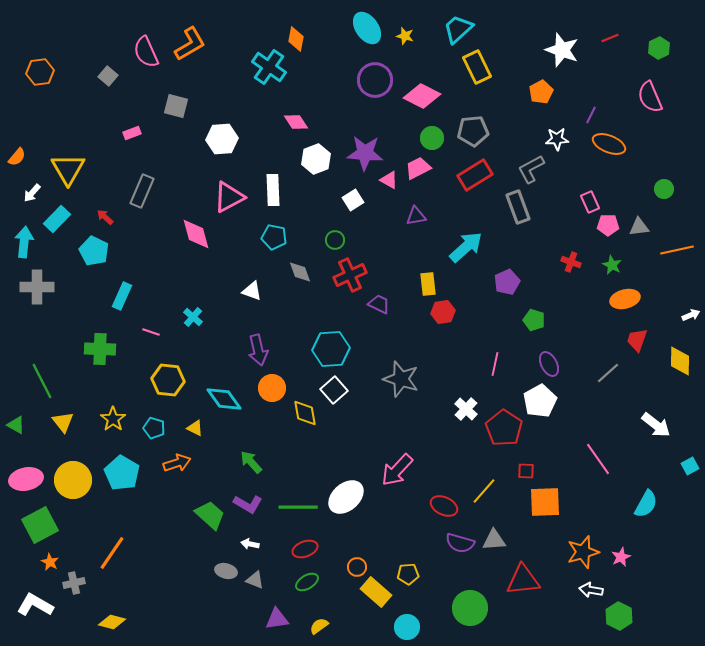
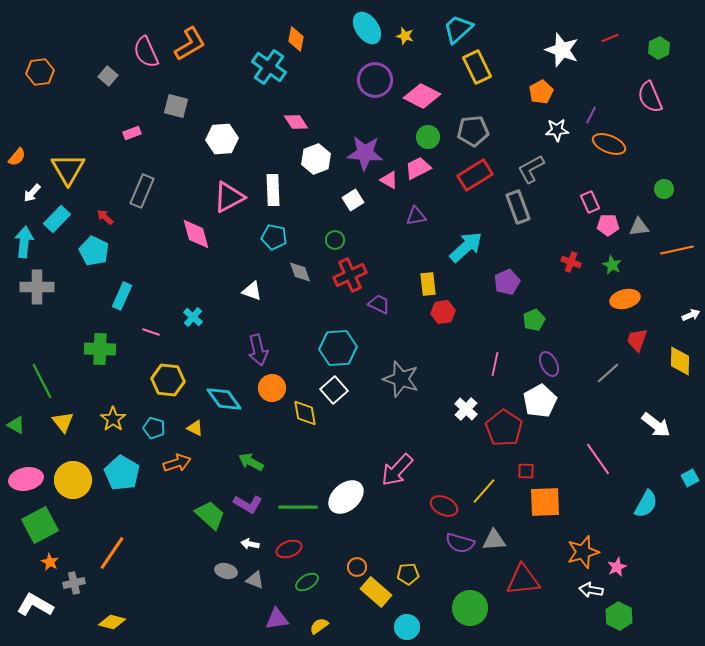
green circle at (432, 138): moved 4 px left, 1 px up
white star at (557, 139): moved 9 px up
green pentagon at (534, 320): rotated 30 degrees clockwise
cyan hexagon at (331, 349): moved 7 px right, 1 px up
green arrow at (251, 462): rotated 20 degrees counterclockwise
cyan square at (690, 466): moved 12 px down
red ellipse at (305, 549): moved 16 px left
pink star at (621, 557): moved 4 px left, 10 px down
